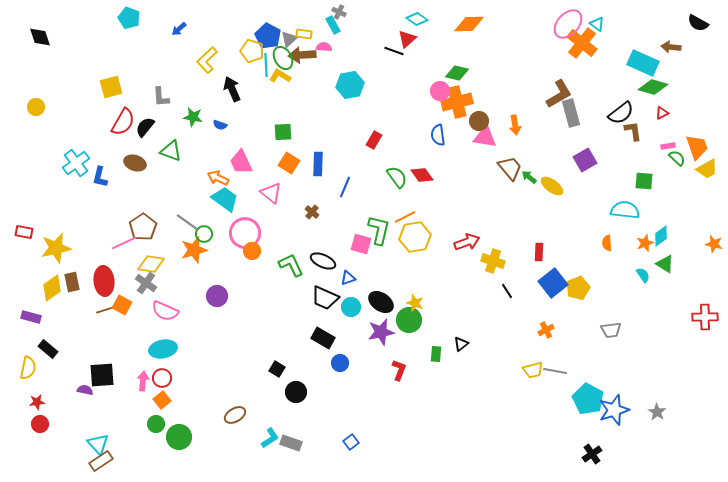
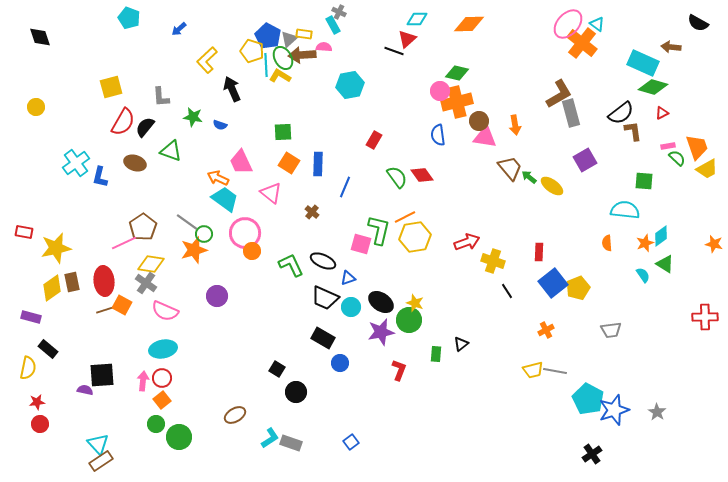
cyan diamond at (417, 19): rotated 35 degrees counterclockwise
